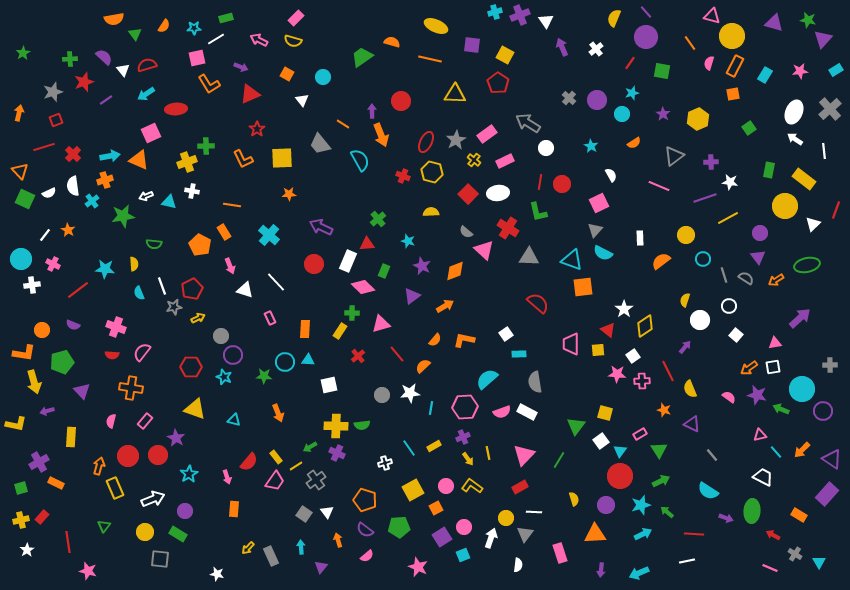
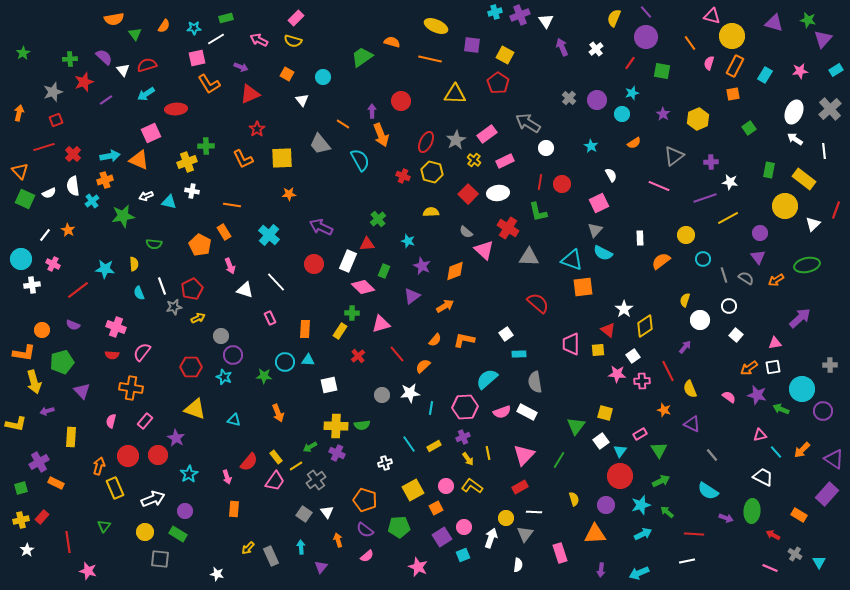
cyan line at (409, 448): moved 4 px up
purple triangle at (832, 459): moved 2 px right
